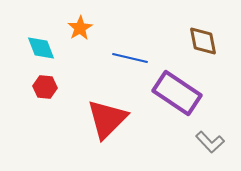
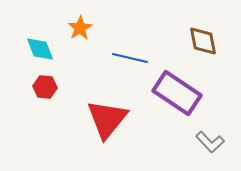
cyan diamond: moved 1 px left, 1 px down
red triangle: rotated 6 degrees counterclockwise
